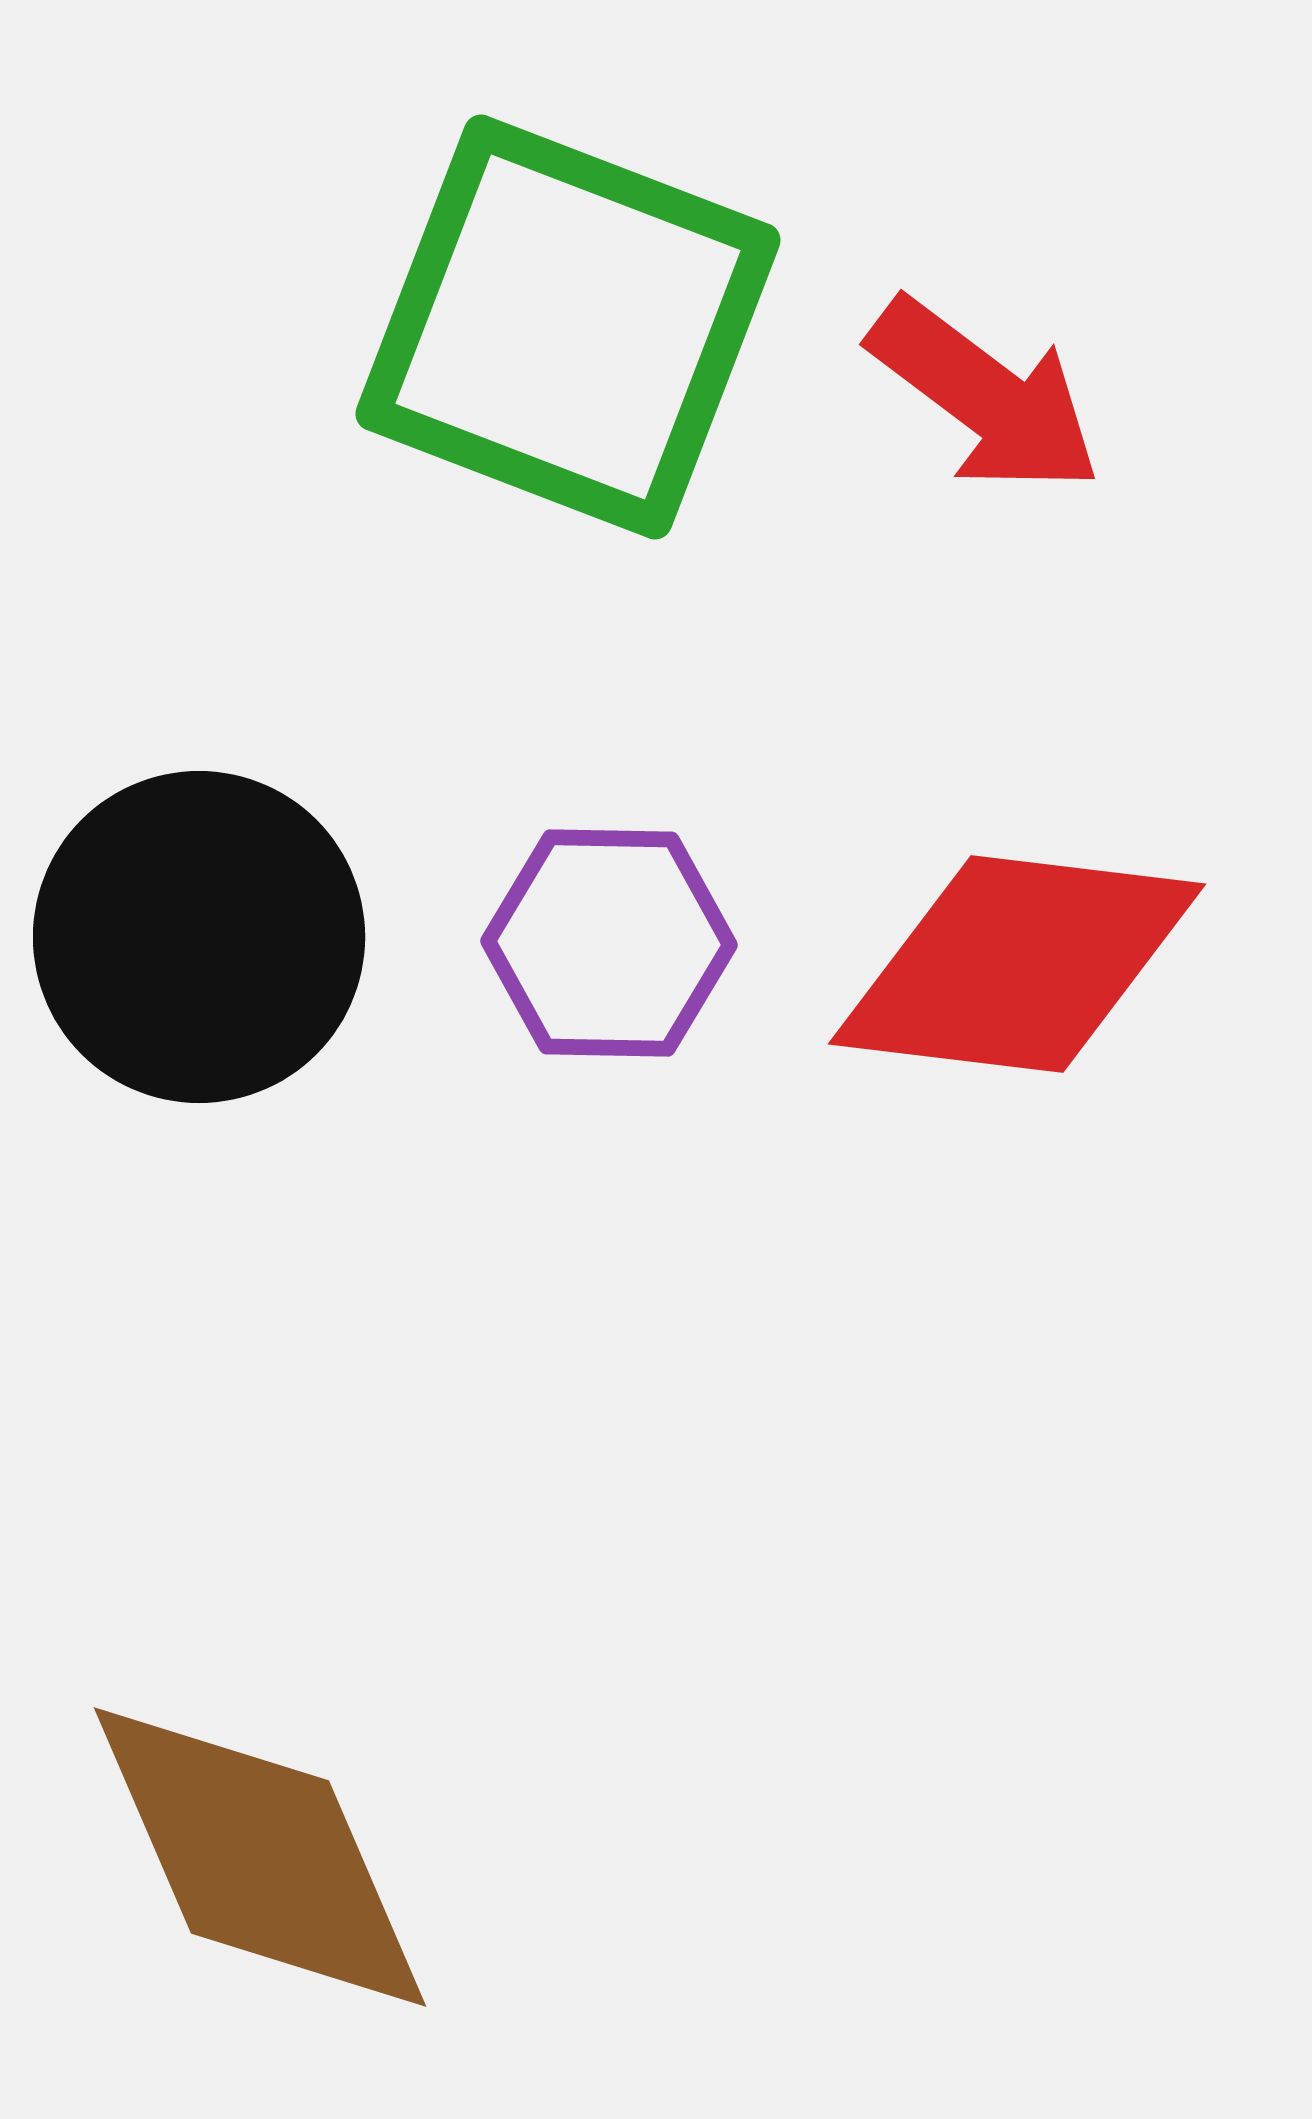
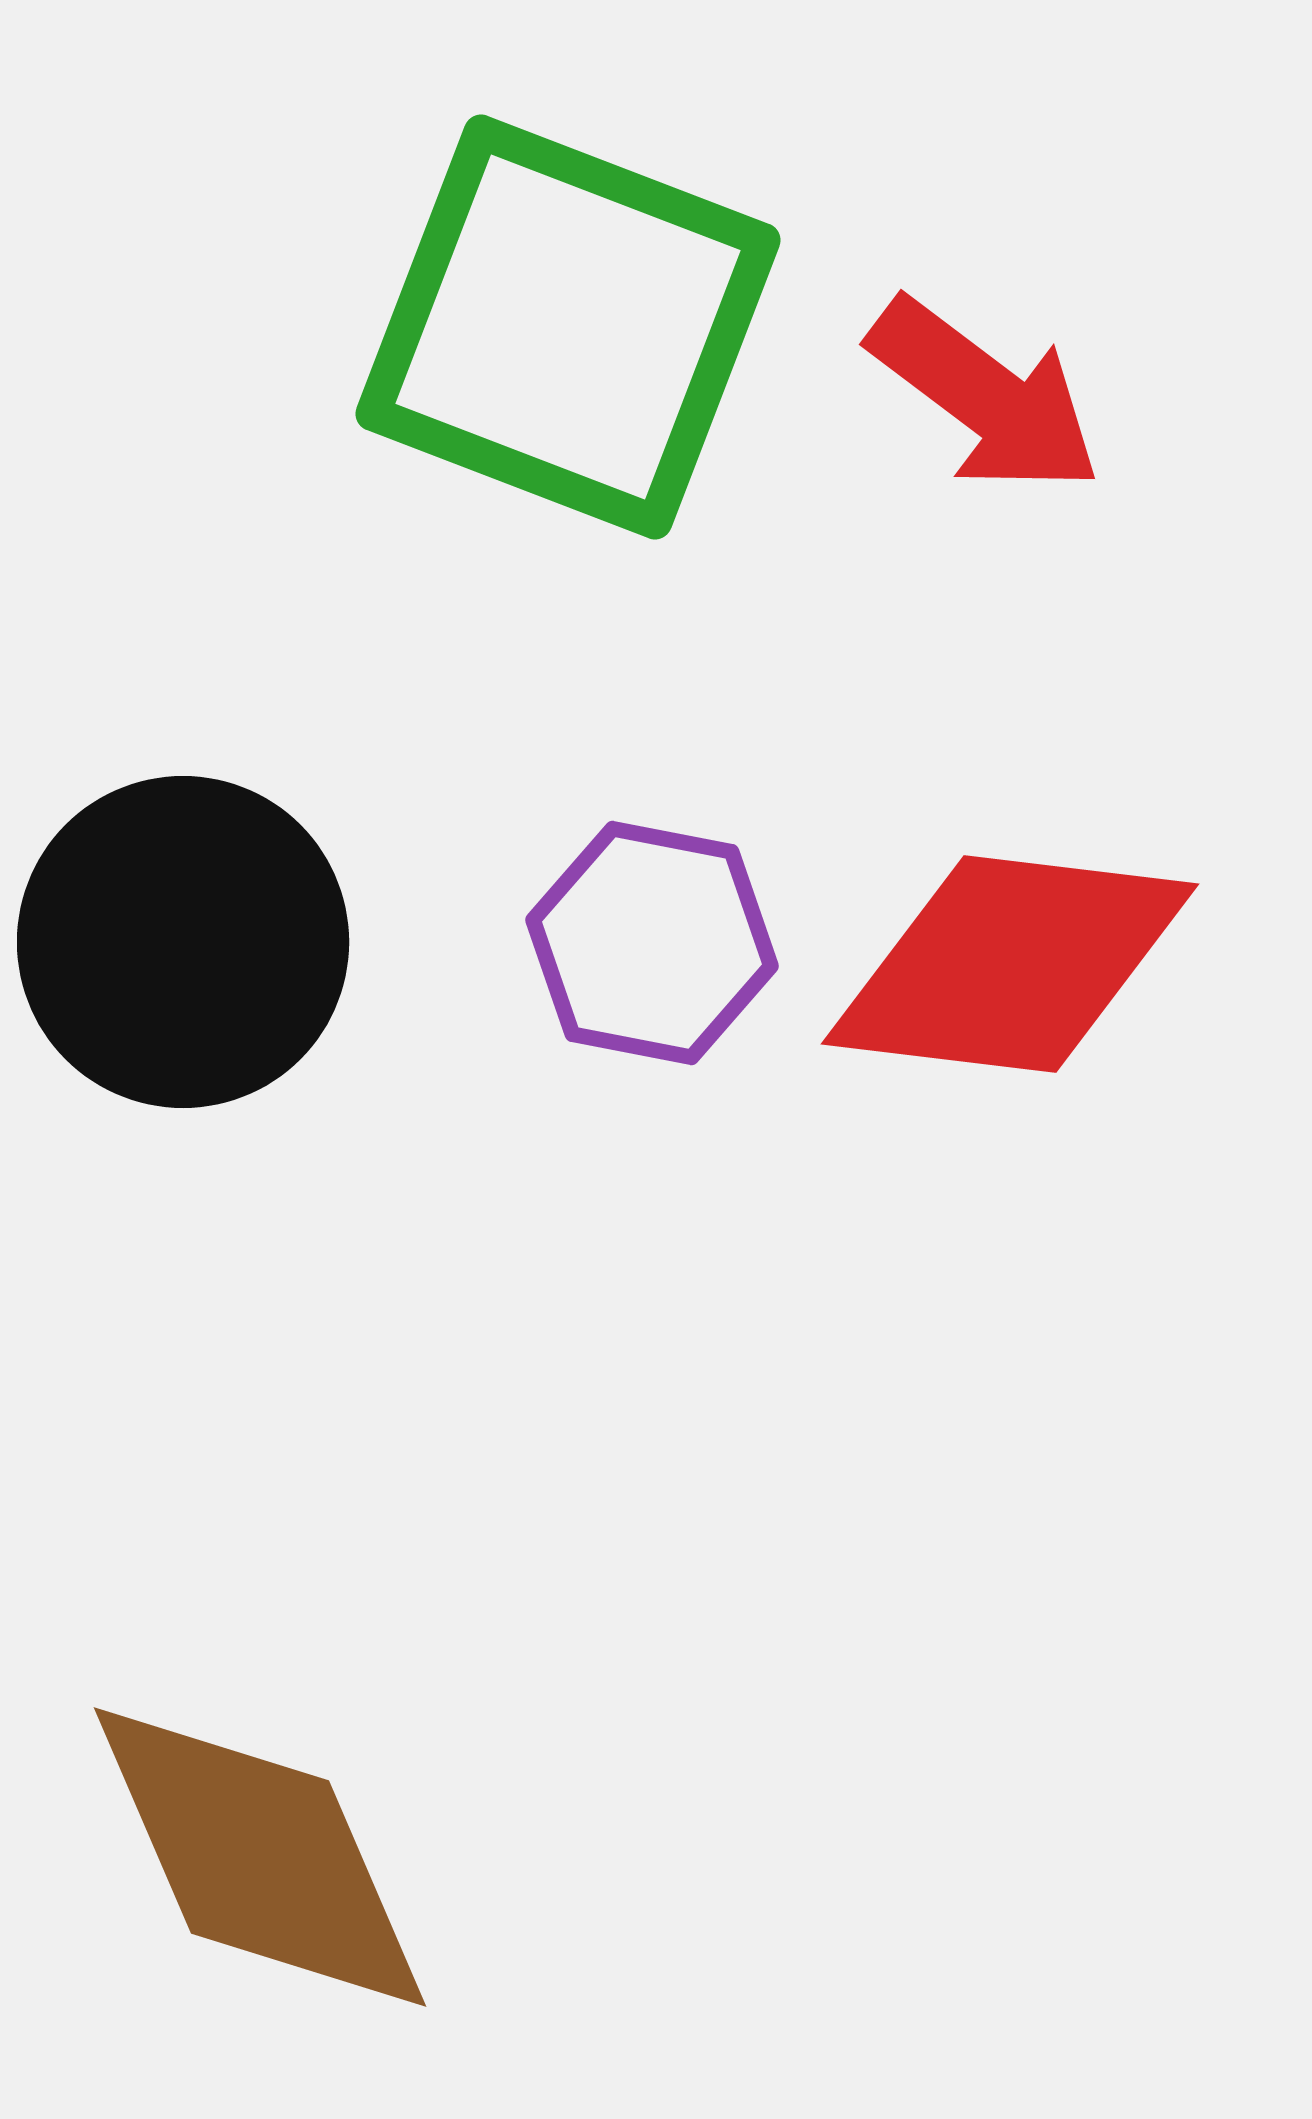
black circle: moved 16 px left, 5 px down
purple hexagon: moved 43 px right; rotated 10 degrees clockwise
red diamond: moved 7 px left
